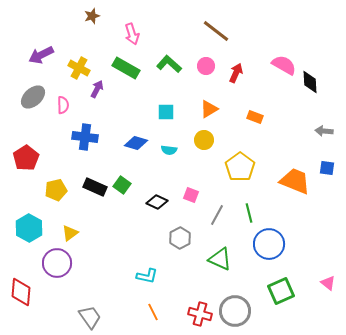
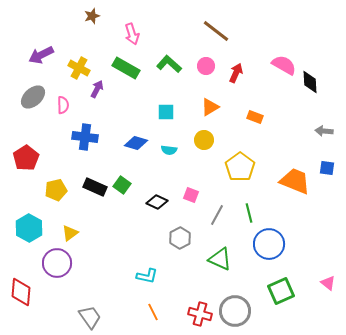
orange triangle at (209, 109): moved 1 px right, 2 px up
